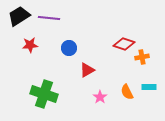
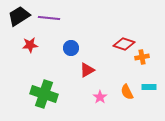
blue circle: moved 2 px right
